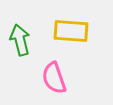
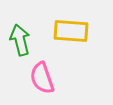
pink semicircle: moved 12 px left
